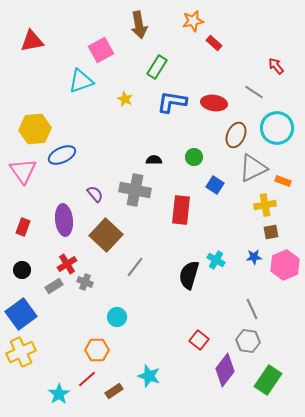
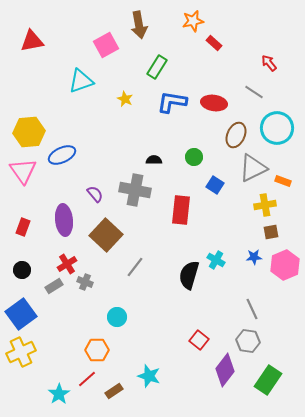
pink square at (101, 50): moved 5 px right, 5 px up
red arrow at (276, 66): moved 7 px left, 3 px up
yellow hexagon at (35, 129): moved 6 px left, 3 px down
